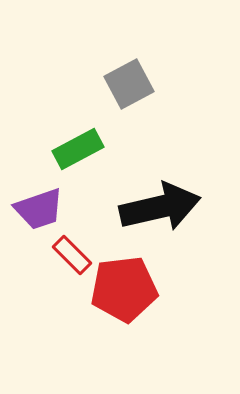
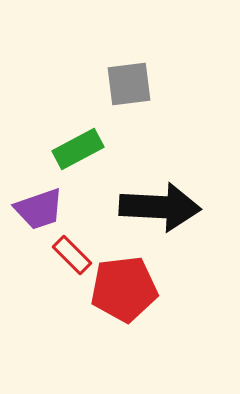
gray square: rotated 21 degrees clockwise
black arrow: rotated 16 degrees clockwise
